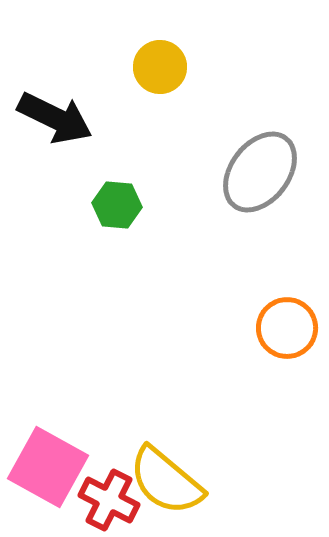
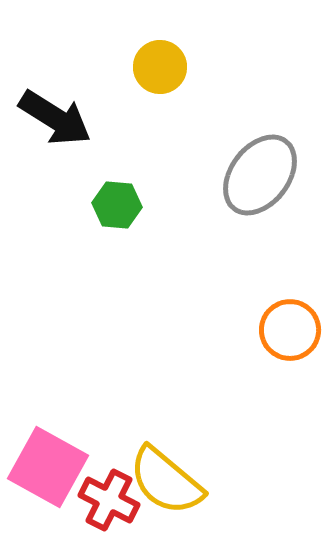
black arrow: rotated 6 degrees clockwise
gray ellipse: moved 3 px down
orange circle: moved 3 px right, 2 px down
